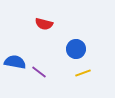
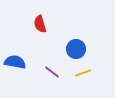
red semicircle: moved 4 px left; rotated 60 degrees clockwise
purple line: moved 13 px right
